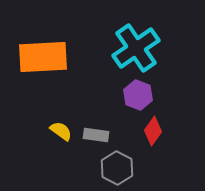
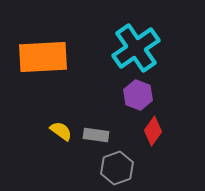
gray hexagon: rotated 12 degrees clockwise
